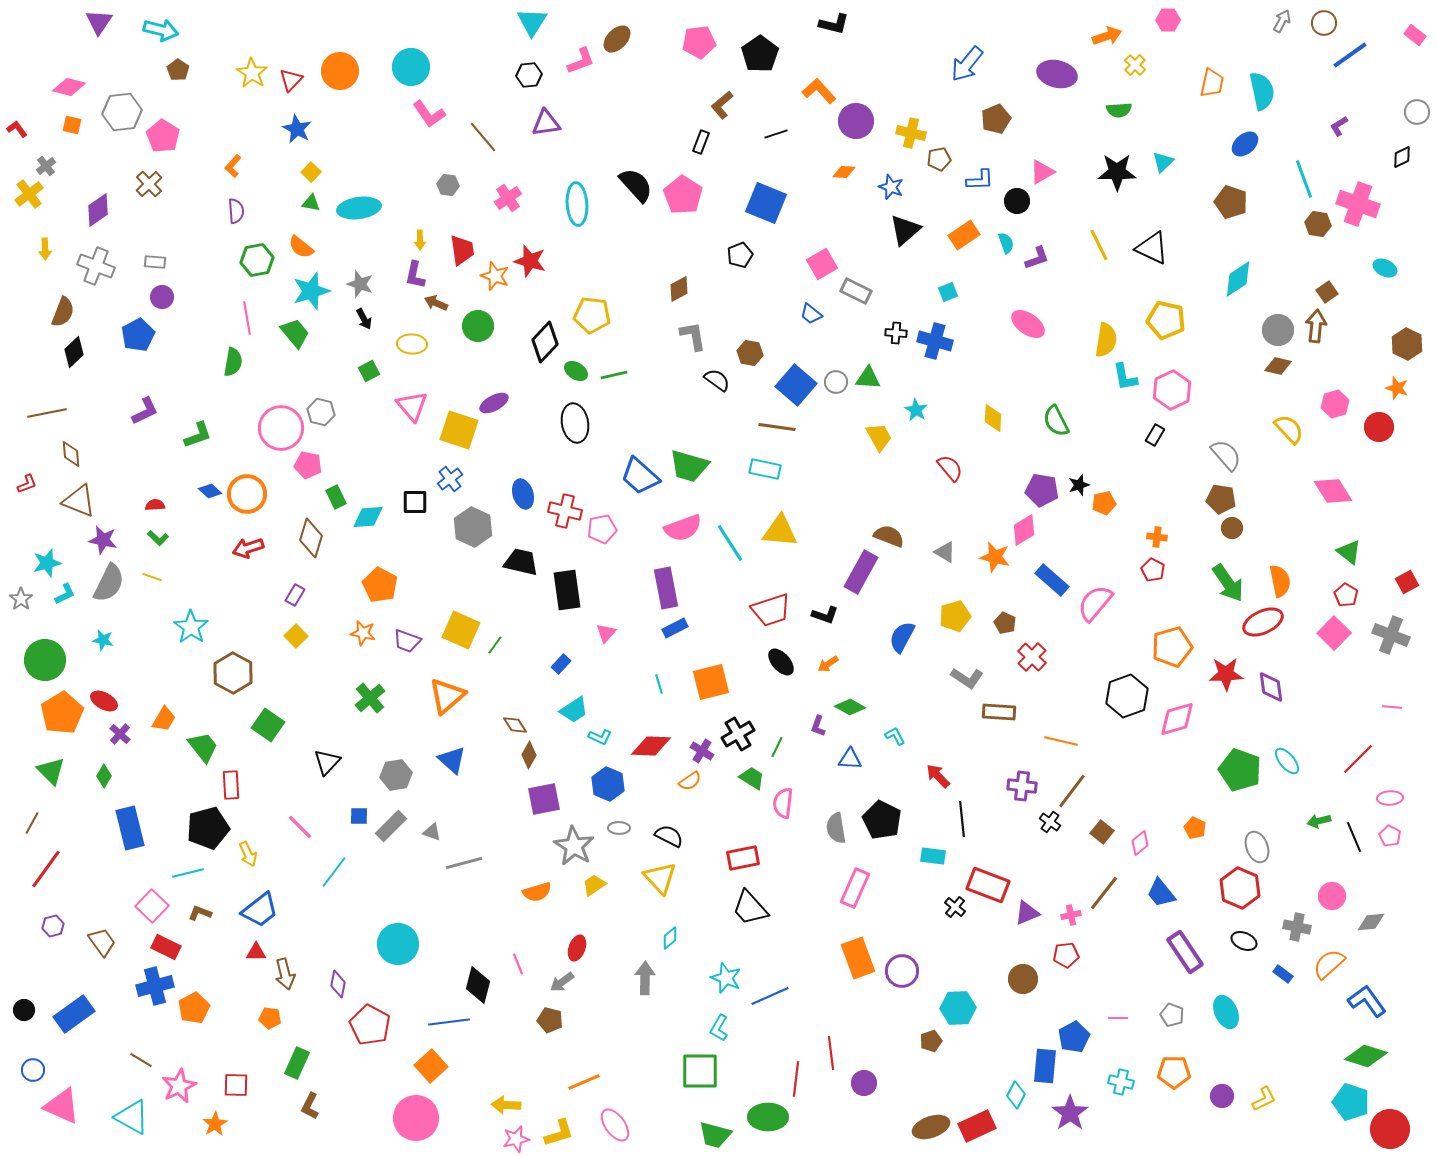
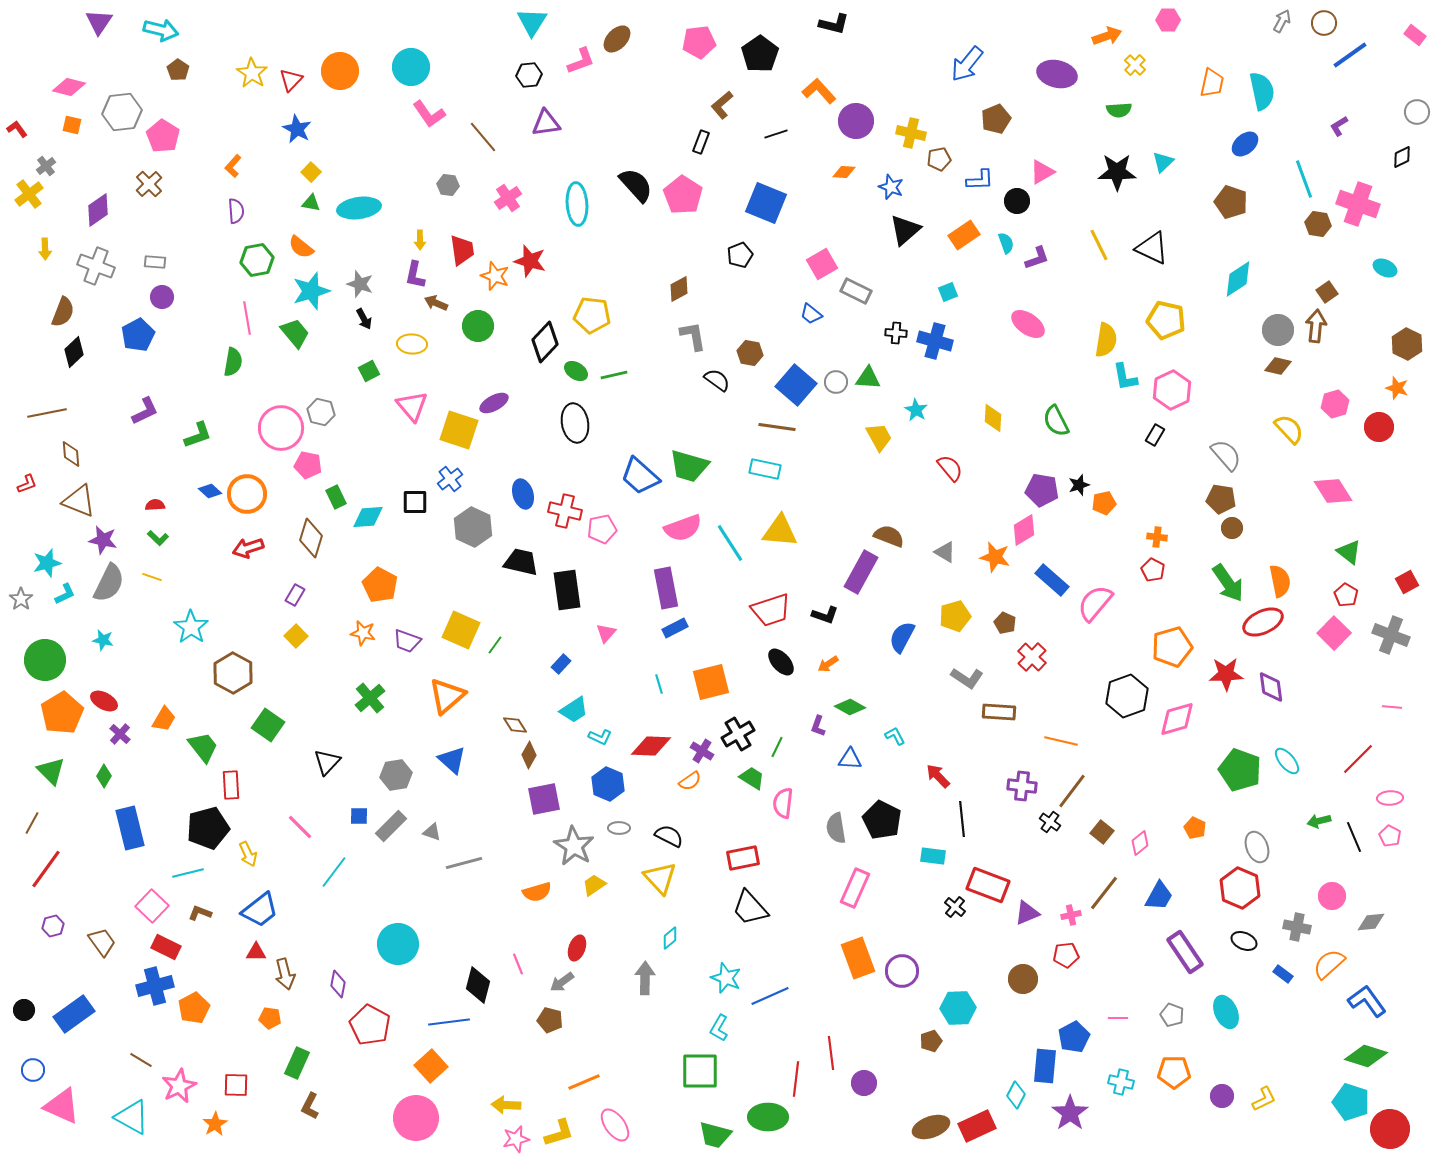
blue trapezoid at (1161, 893): moved 2 px left, 3 px down; rotated 112 degrees counterclockwise
